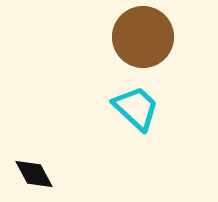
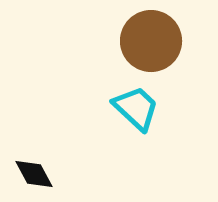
brown circle: moved 8 px right, 4 px down
